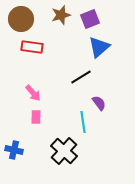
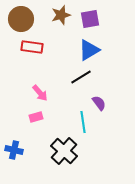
purple square: rotated 12 degrees clockwise
blue triangle: moved 10 px left, 3 px down; rotated 10 degrees clockwise
pink arrow: moved 7 px right
pink rectangle: rotated 72 degrees clockwise
